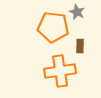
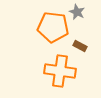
brown rectangle: rotated 64 degrees counterclockwise
orange cross: rotated 16 degrees clockwise
